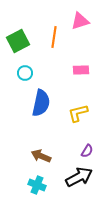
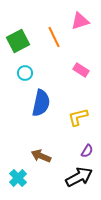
orange line: rotated 35 degrees counterclockwise
pink rectangle: rotated 35 degrees clockwise
yellow L-shape: moved 4 px down
cyan cross: moved 19 px left, 7 px up; rotated 24 degrees clockwise
